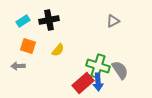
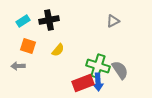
red rectangle: rotated 20 degrees clockwise
